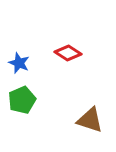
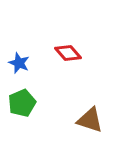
red diamond: rotated 16 degrees clockwise
green pentagon: moved 3 px down
